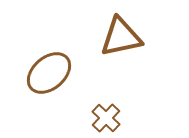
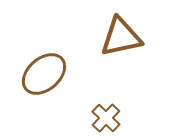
brown ellipse: moved 5 px left, 1 px down
